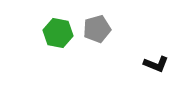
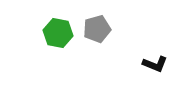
black L-shape: moved 1 px left
